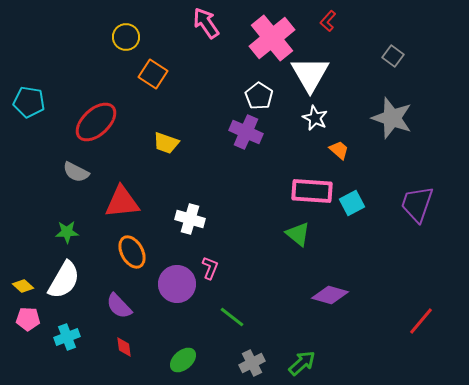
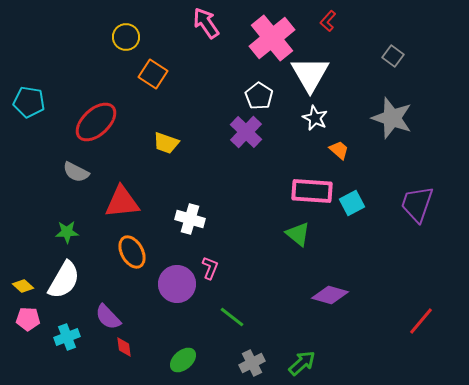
purple cross: rotated 20 degrees clockwise
purple semicircle: moved 11 px left, 11 px down
